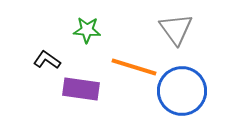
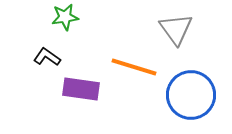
green star: moved 22 px left, 13 px up; rotated 12 degrees counterclockwise
black L-shape: moved 3 px up
blue circle: moved 9 px right, 4 px down
